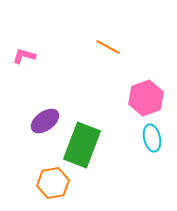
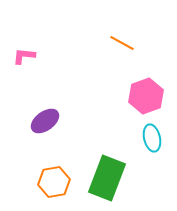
orange line: moved 14 px right, 4 px up
pink L-shape: rotated 10 degrees counterclockwise
pink hexagon: moved 2 px up
green rectangle: moved 25 px right, 33 px down
orange hexagon: moved 1 px right, 1 px up
